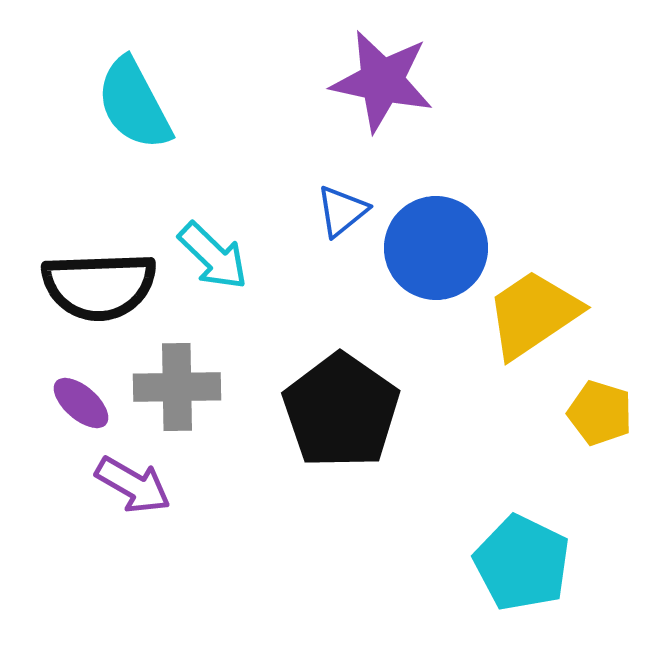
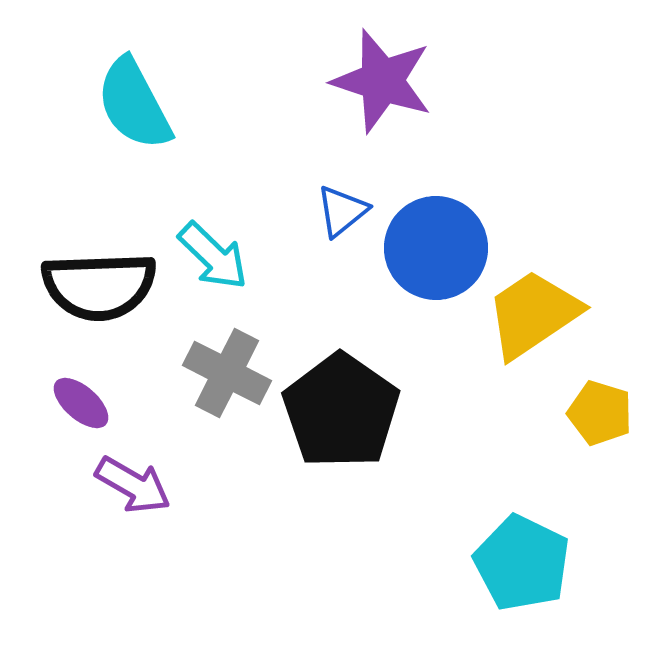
purple star: rotated 6 degrees clockwise
gray cross: moved 50 px right, 14 px up; rotated 28 degrees clockwise
